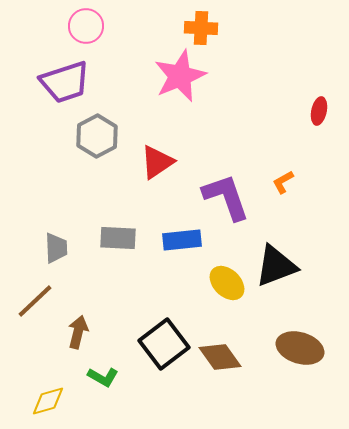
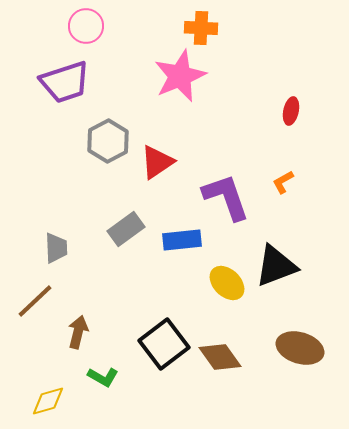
red ellipse: moved 28 px left
gray hexagon: moved 11 px right, 5 px down
gray rectangle: moved 8 px right, 9 px up; rotated 39 degrees counterclockwise
